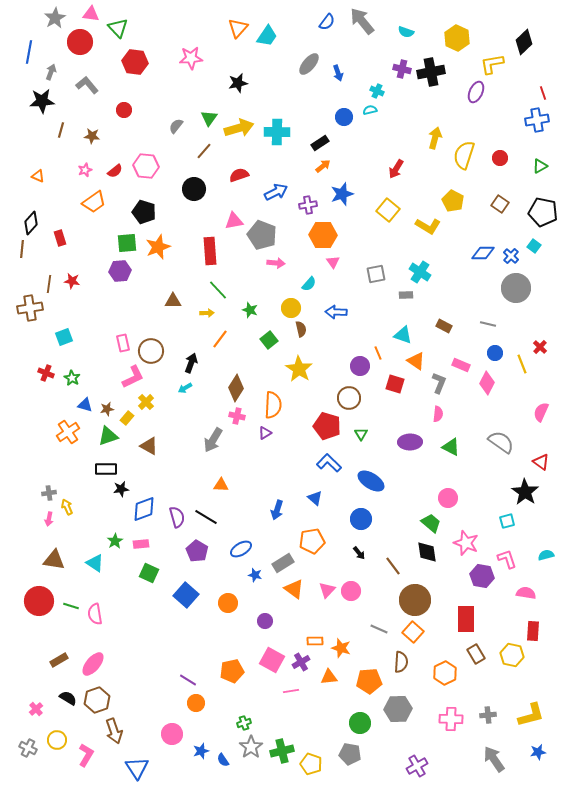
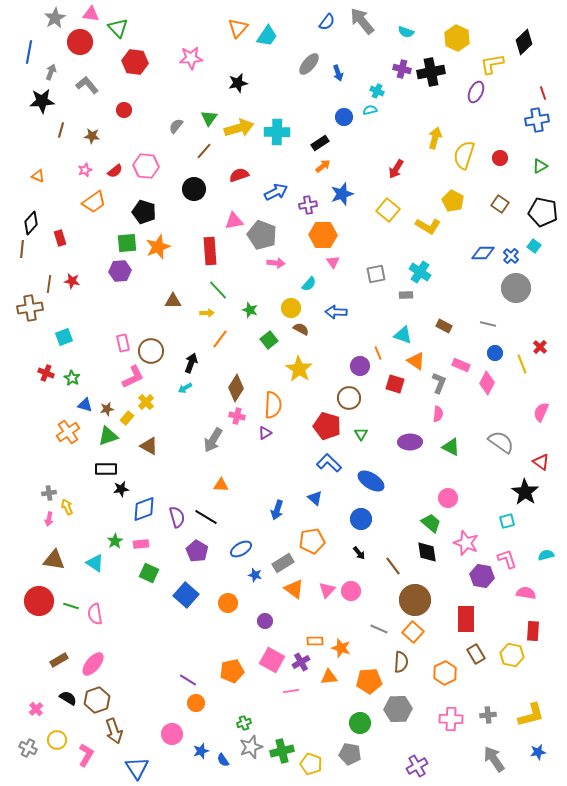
brown semicircle at (301, 329): rotated 49 degrees counterclockwise
gray star at (251, 747): rotated 15 degrees clockwise
